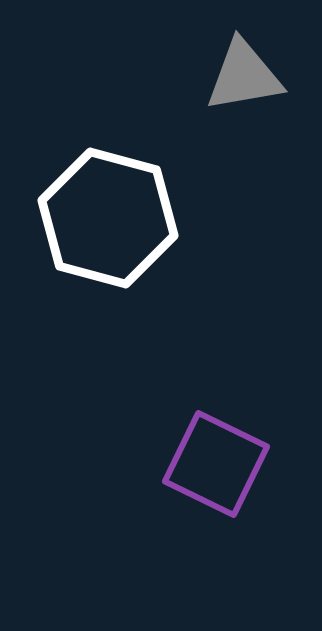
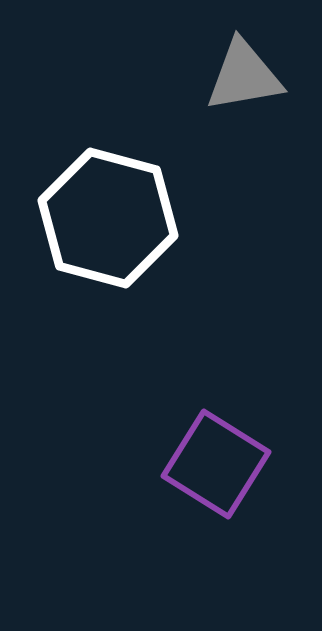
purple square: rotated 6 degrees clockwise
